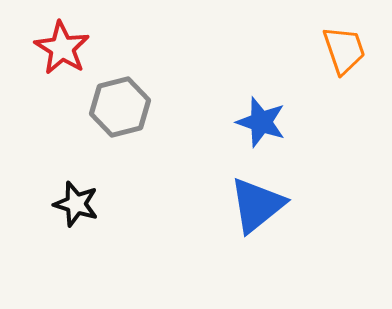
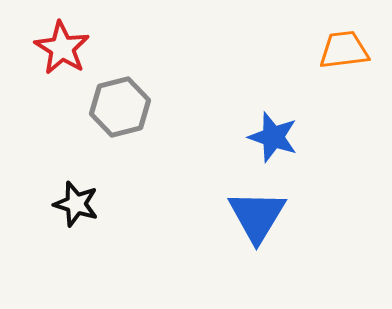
orange trapezoid: rotated 78 degrees counterclockwise
blue star: moved 12 px right, 15 px down
blue triangle: moved 11 px down; rotated 20 degrees counterclockwise
